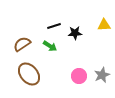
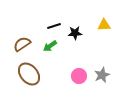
green arrow: rotated 112 degrees clockwise
